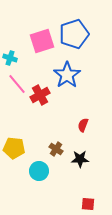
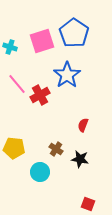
blue pentagon: moved 1 px up; rotated 20 degrees counterclockwise
cyan cross: moved 11 px up
black star: rotated 12 degrees clockwise
cyan circle: moved 1 px right, 1 px down
red square: rotated 16 degrees clockwise
